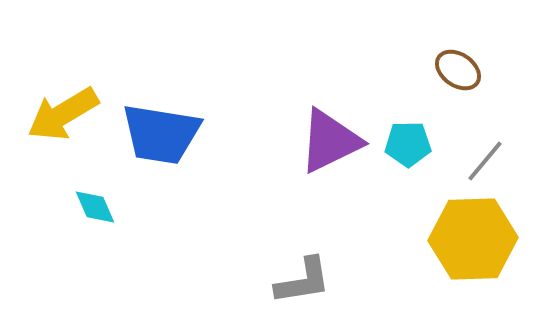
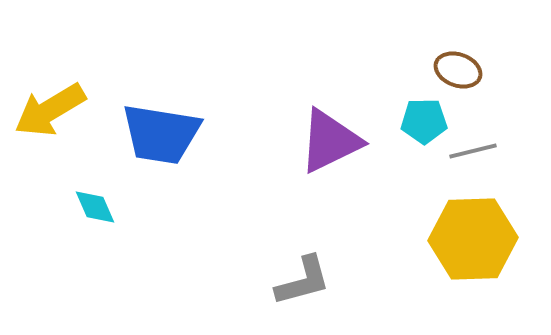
brown ellipse: rotated 15 degrees counterclockwise
yellow arrow: moved 13 px left, 4 px up
cyan pentagon: moved 16 px right, 23 px up
gray line: moved 12 px left, 10 px up; rotated 36 degrees clockwise
gray L-shape: rotated 6 degrees counterclockwise
